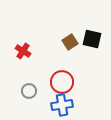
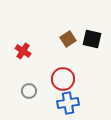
brown square: moved 2 px left, 3 px up
red circle: moved 1 px right, 3 px up
blue cross: moved 6 px right, 2 px up
